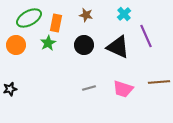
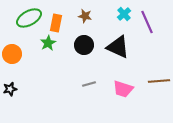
brown star: moved 1 px left, 1 px down
purple line: moved 1 px right, 14 px up
orange circle: moved 4 px left, 9 px down
brown line: moved 1 px up
gray line: moved 4 px up
